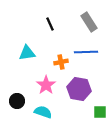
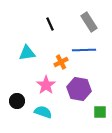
blue line: moved 2 px left, 2 px up
orange cross: rotated 16 degrees counterclockwise
